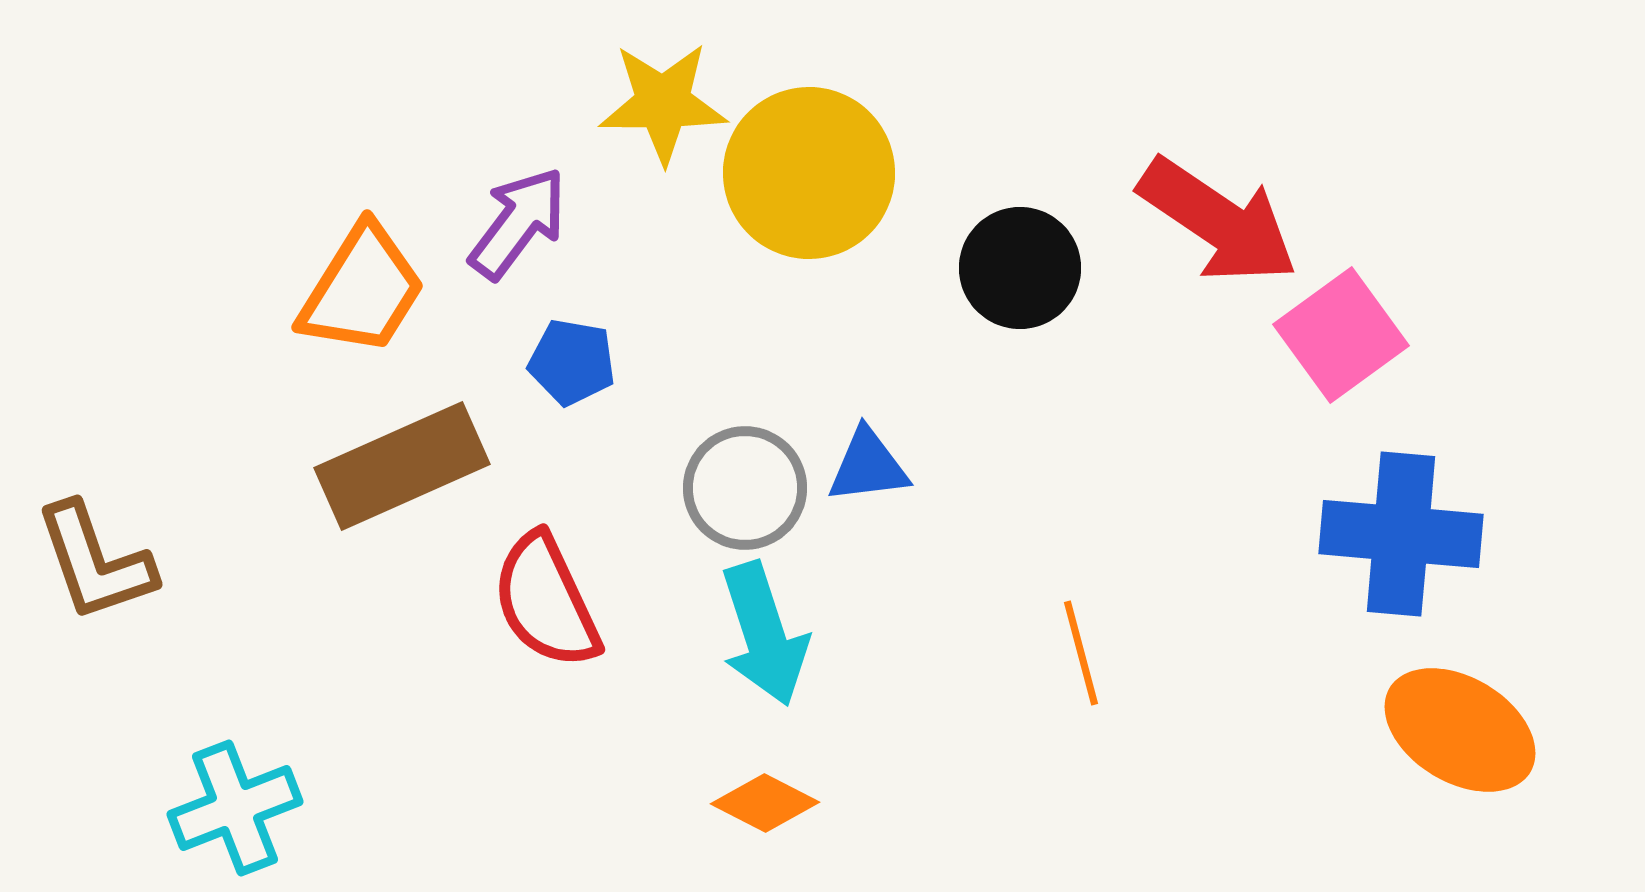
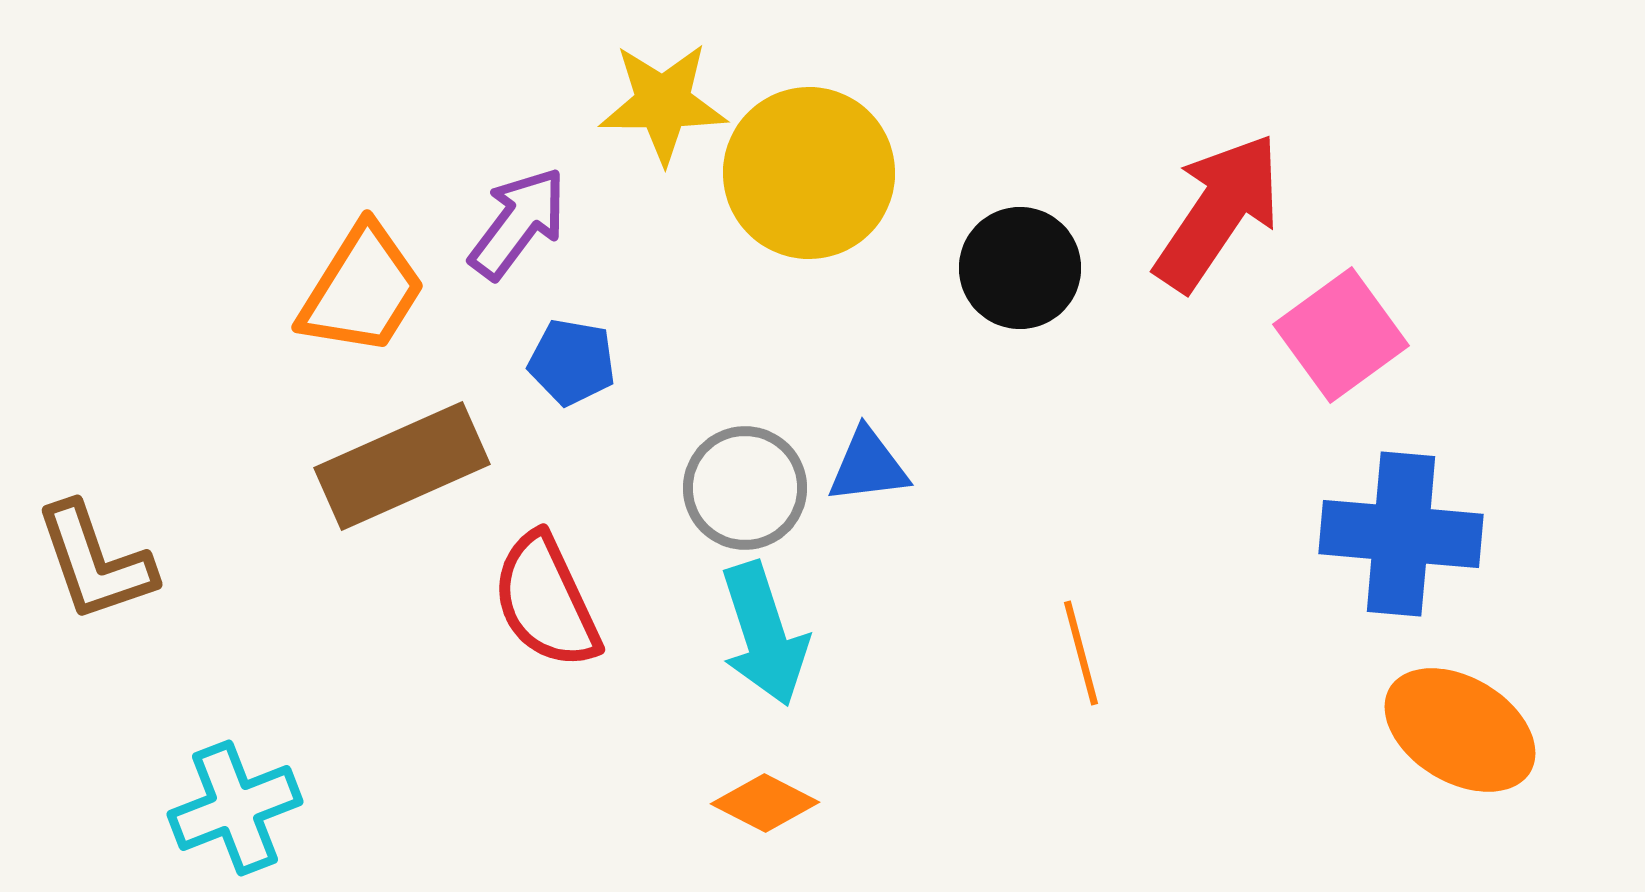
red arrow: moved 9 px up; rotated 90 degrees counterclockwise
